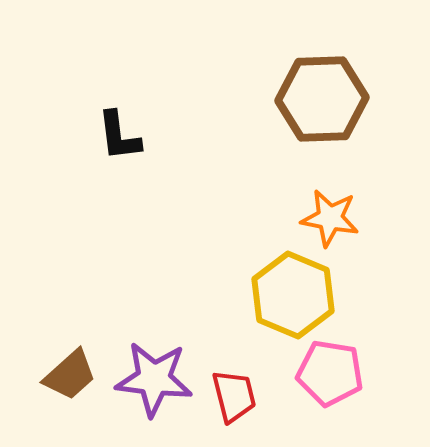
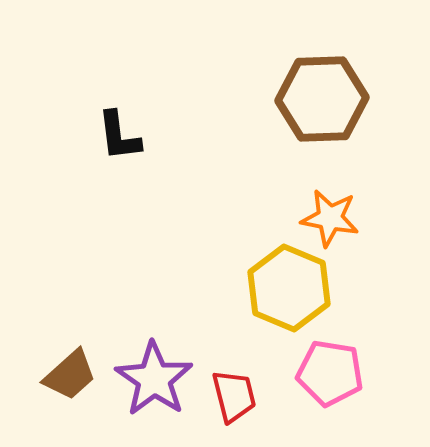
yellow hexagon: moved 4 px left, 7 px up
purple star: rotated 28 degrees clockwise
